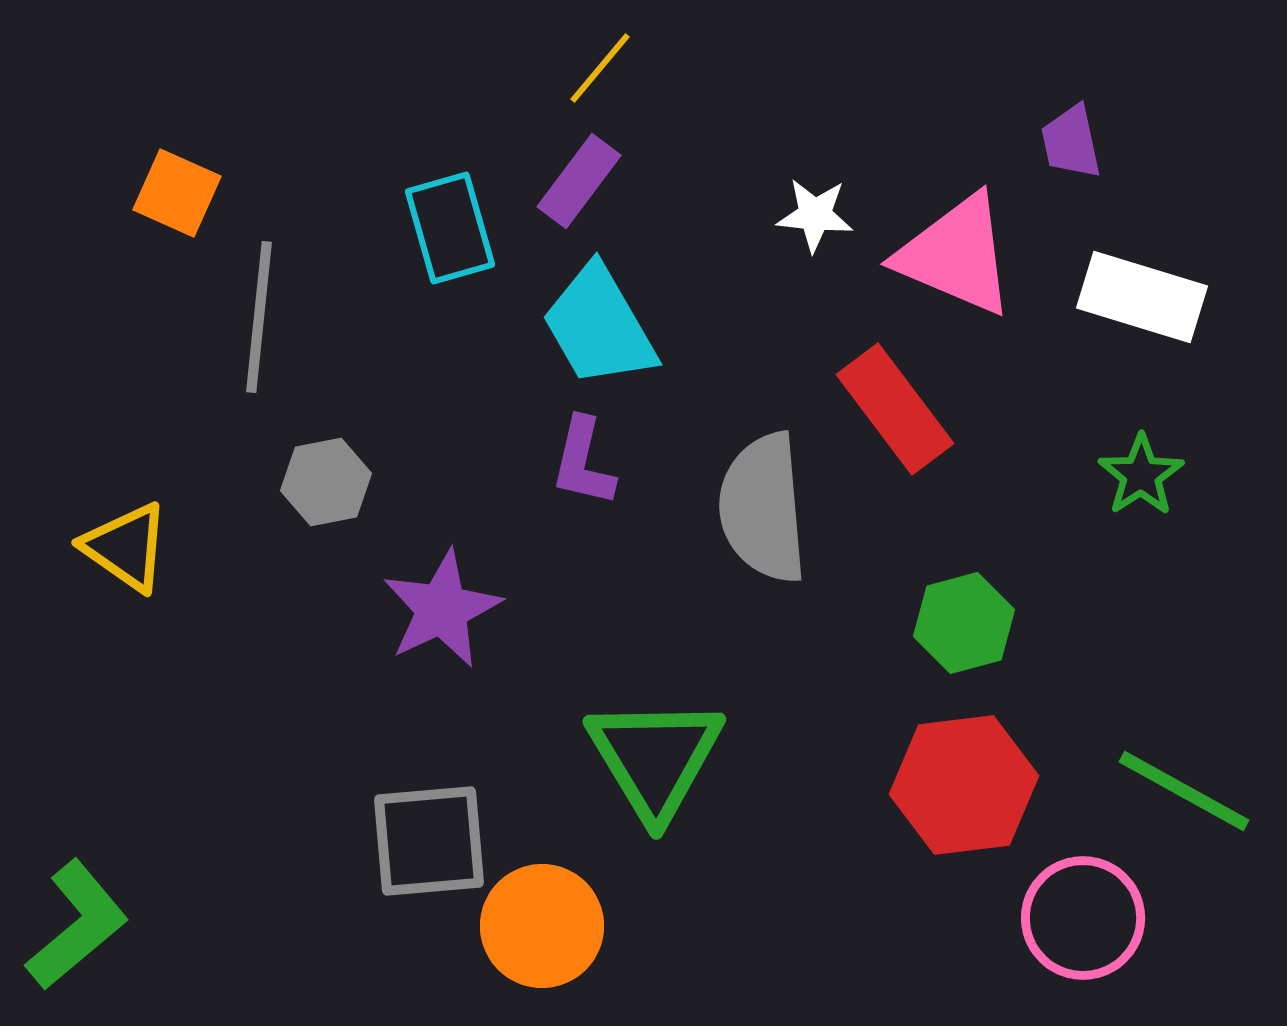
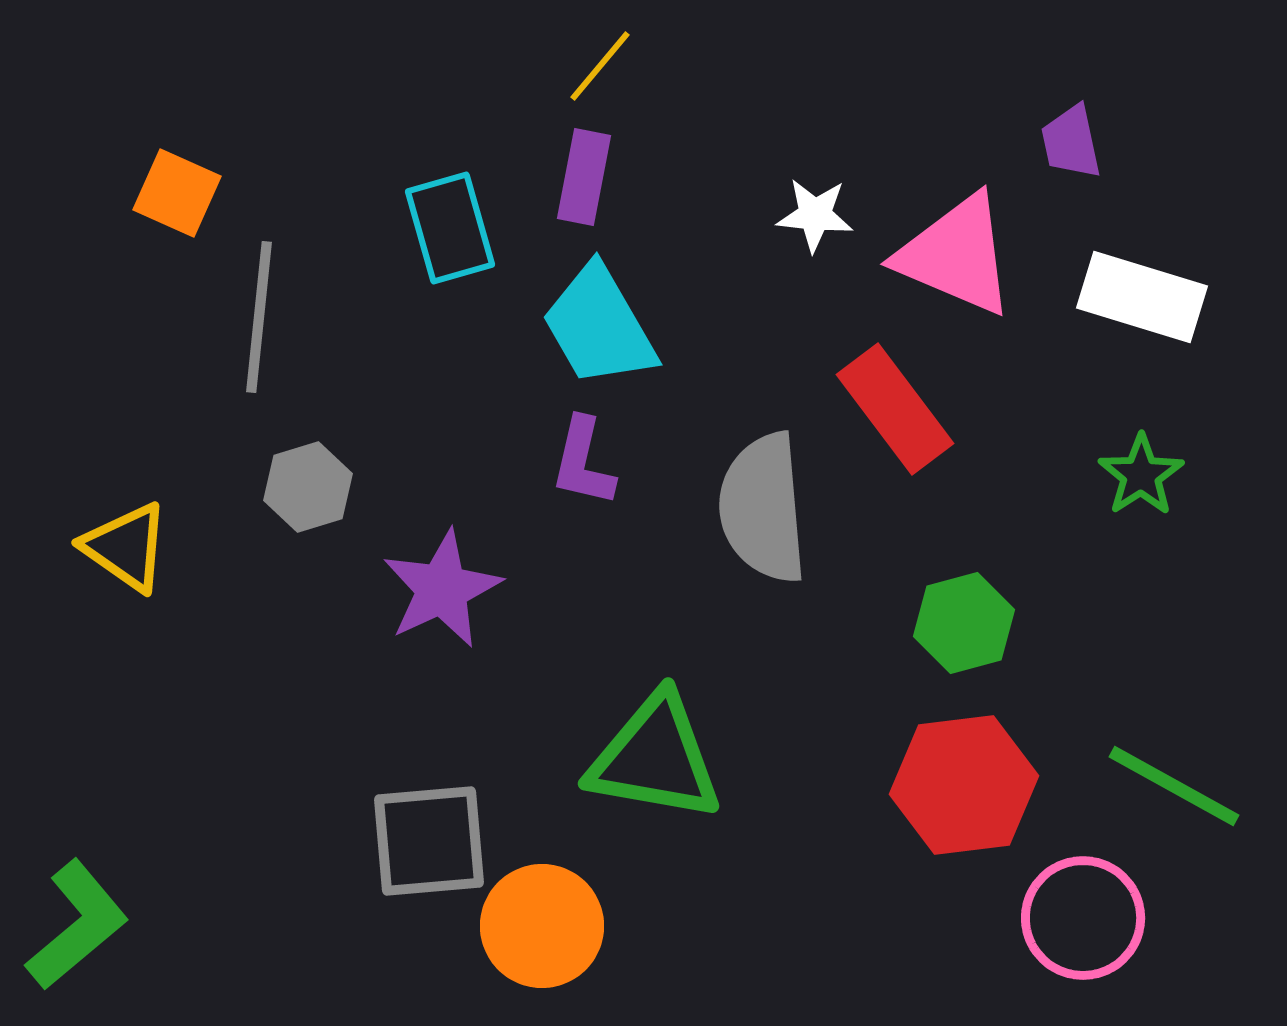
yellow line: moved 2 px up
purple rectangle: moved 5 px right, 4 px up; rotated 26 degrees counterclockwise
gray hexagon: moved 18 px left, 5 px down; rotated 6 degrees counterclockwise
purple star: moved 20 px up
green triangle: rotated 49 degrees counterclockwise
green line: moved 10 px left, 5 px up
